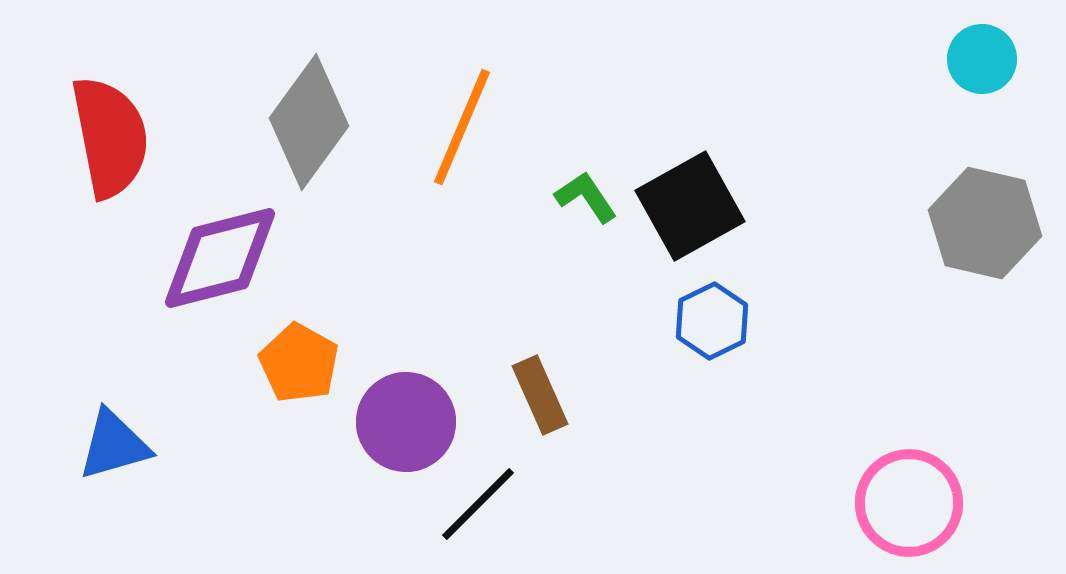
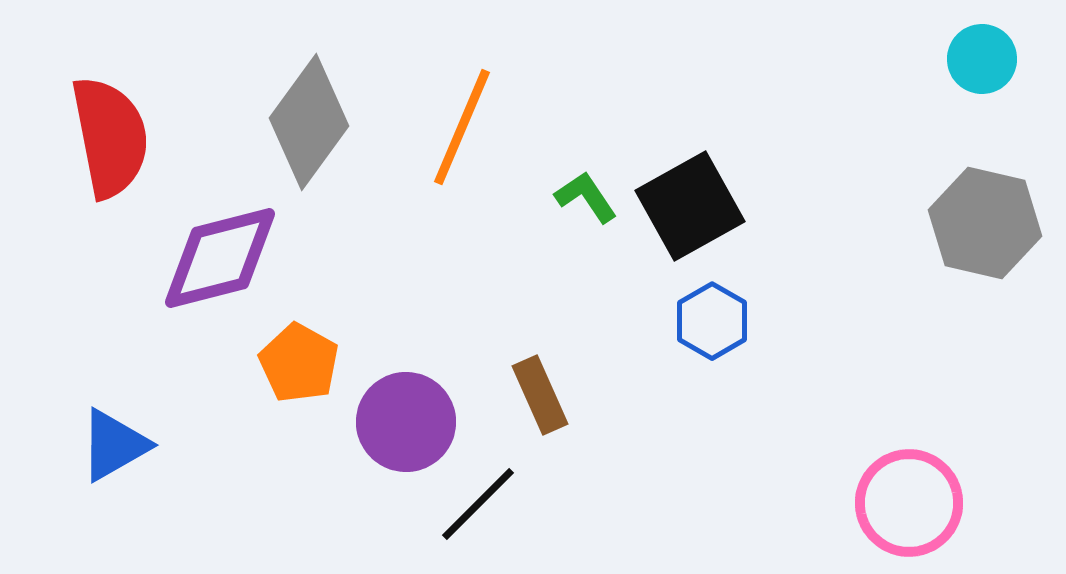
blue hexagon: rotated 4 degrees counterclockwise
blue triangle: rotated 14 degrees counterclockwise
